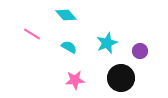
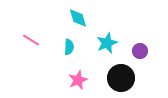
cyan diamond: moved 12 px right, 3 px down; rotated 25 degrees clockwise
pink line: moved 1 px left, 6 px down
cyan semicircle: rotated 63 degrees clockwise
pink star: moved 3 px right; rotated 18 degrees counterclockwise
